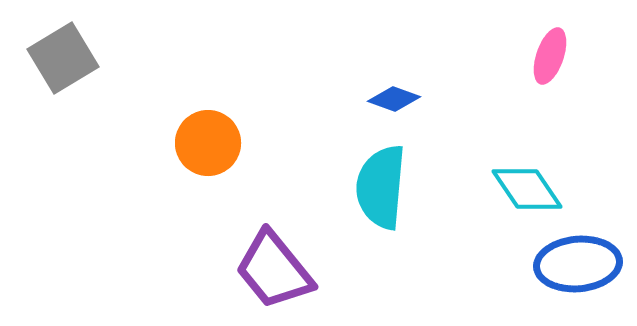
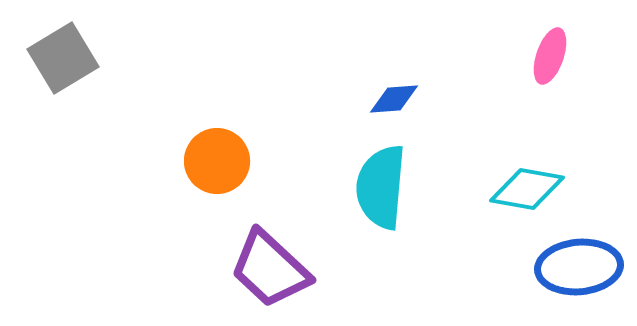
blue diamond: rotated 24 degrees counterclockwise
orange circle: moved 9 px right, 18 px down
cyan diamond: rotated 46 degrees counterclockwise
blue ellipse: moved 1 px right, 3 px down
purple trapezoid: moved 4 px left, 1 px up; rotated 8 degrees counterclockwise
